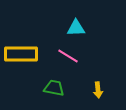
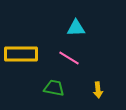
pink line: moved 1 px right, 2 px down
